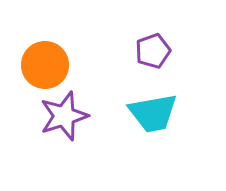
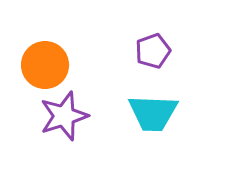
cyan trapezoid: rotated 12 degrees clockwise
